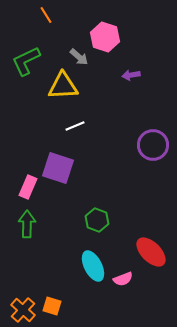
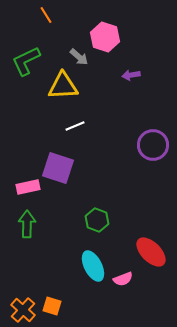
pink rectangle: rotated 55 degrees clockwise
